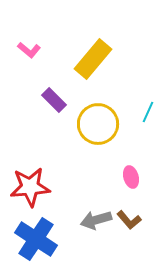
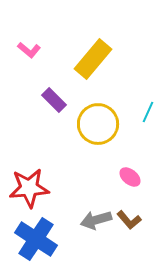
pink ellipse: moved 1 px left; rotated 35 degrees counterclockwise
red star: moved 1 px left, 1 px down
